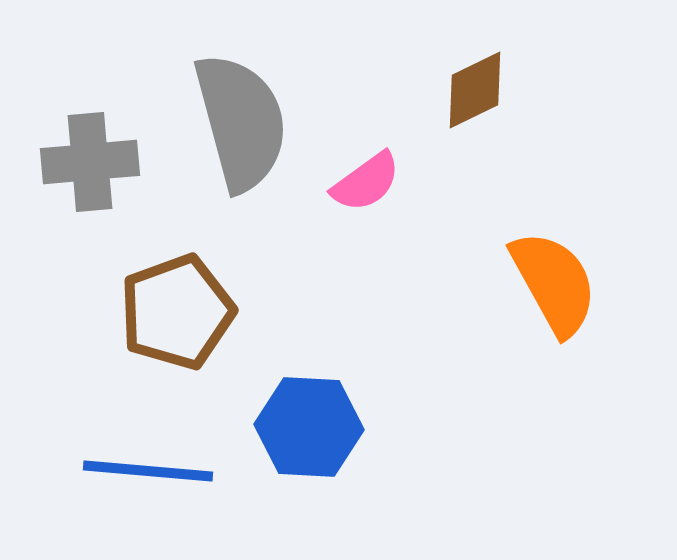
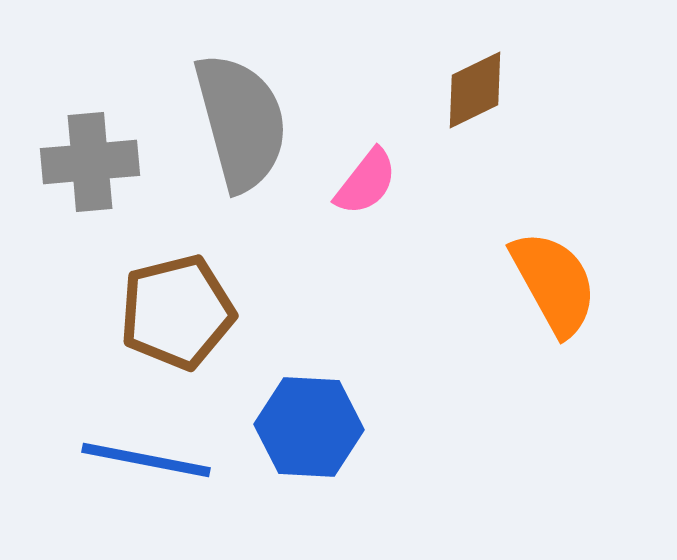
pink semicircle: rotated 16 degrees counterclockwise
brown pentagon: rotated 6 degrees clockwise
blue line: moved 2 px left, 11 px up; rotated 6 degrees clockwise
